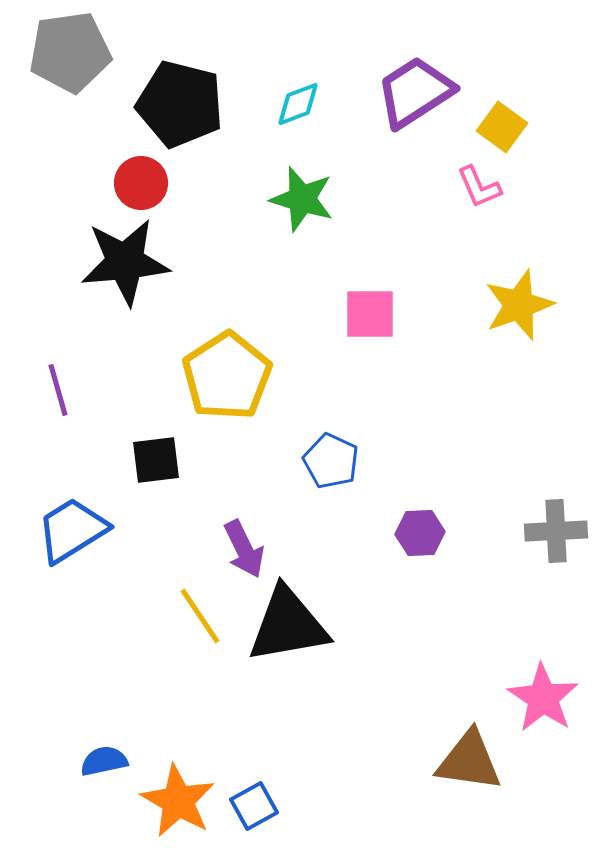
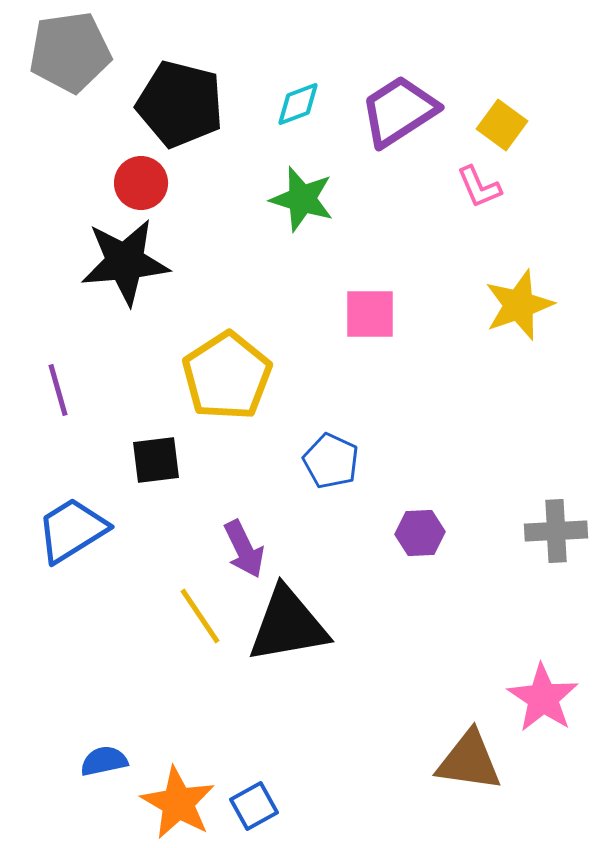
purple trapezoid: moved 16 px left, 19 px down
yellow square: moved 2 px up
orange star: moved 2 px down
